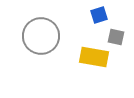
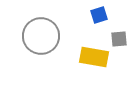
gray square: moved 3 px right, 2 px down; rotated 18 degrees counterclockwise
